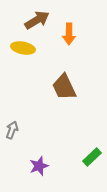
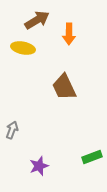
green rectangle: rotated 24 degrees clockwise
